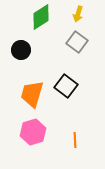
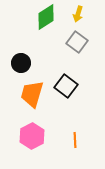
green diamond: moved 5 px right
black circle: moved 13 px down
pink hexagon: moved 1 px left, 4 px down; rotated 10 degrees counterclockwise
